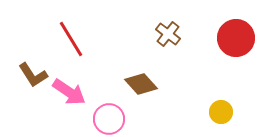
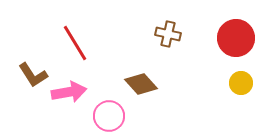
brown cross: rotated 25 degrees counterclockwise
red line: moved 4 px right, 4 px down
pink arrow: rotated 44 degrees counterclockwise
yellow circle: moved 20 px right, 29 px up
pink circle: moved 3 px up
